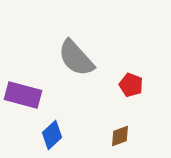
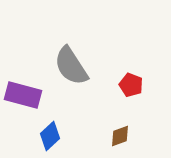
gray semicircle: moved 5 px left, 8 px down; rotated 9 degrees clockwise
blue diamond: moved 2 px left, 1 px down
